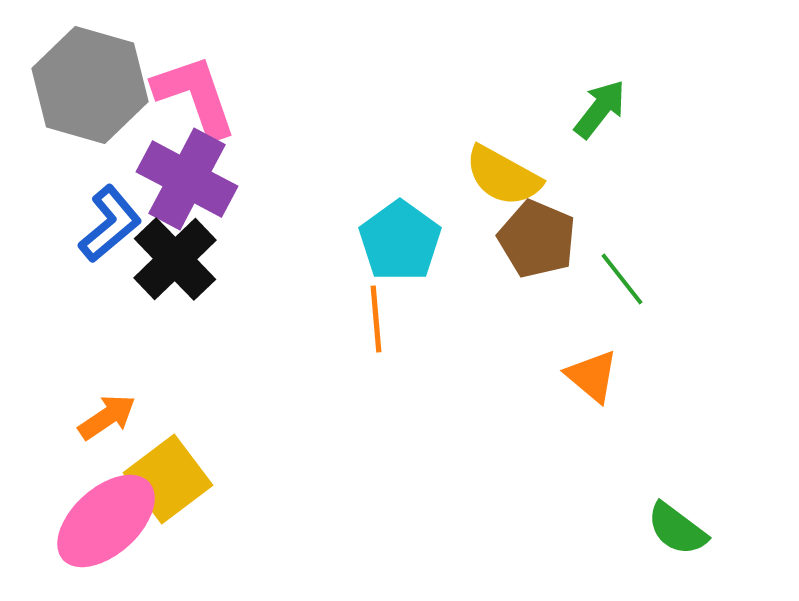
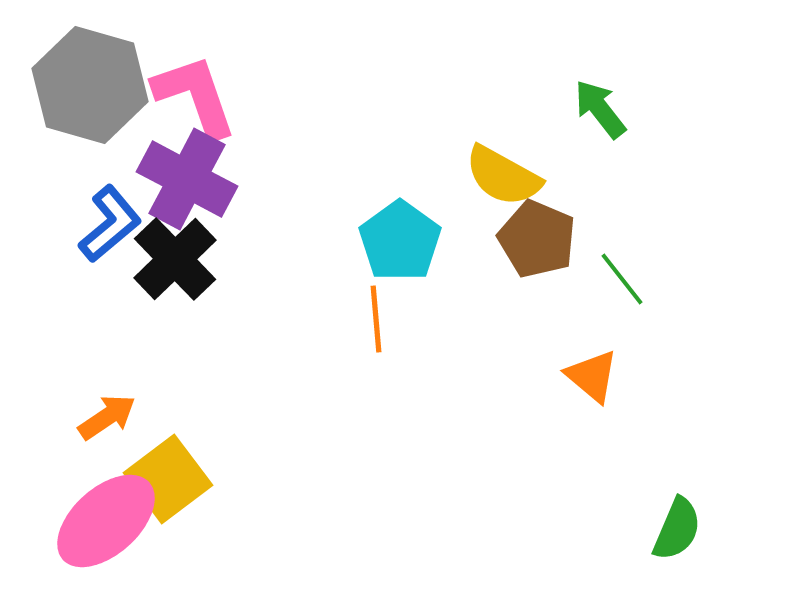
green arrow: rotated 76 degrees counterclockwise
green semicircle: rotated 104 degrees counterclockwise
